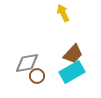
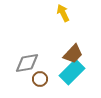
cyan rectangle: rotated 15 degrees counterclockwise
brown circle: moved 3 px right, 3 px down
